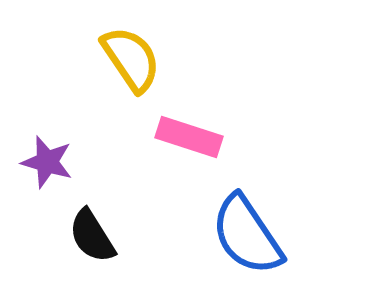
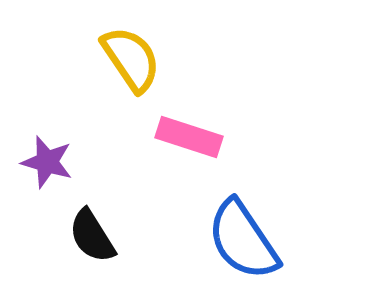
blue semicircle: moved 4 px left, 5 px down
